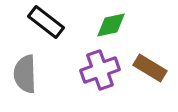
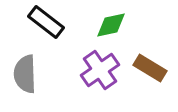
purple cross: rotated 15 degrees counterclockwise
